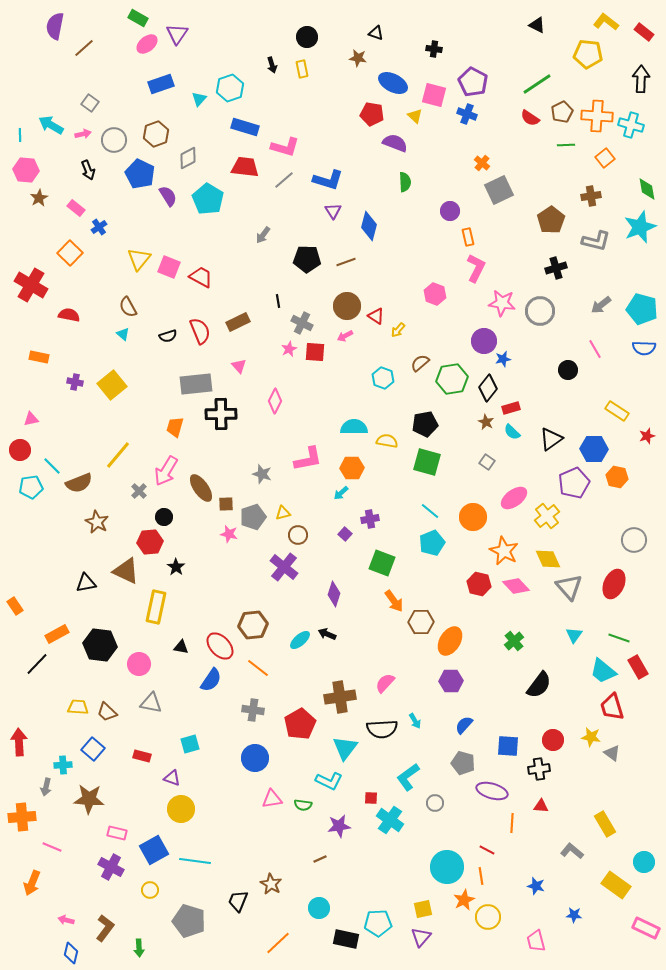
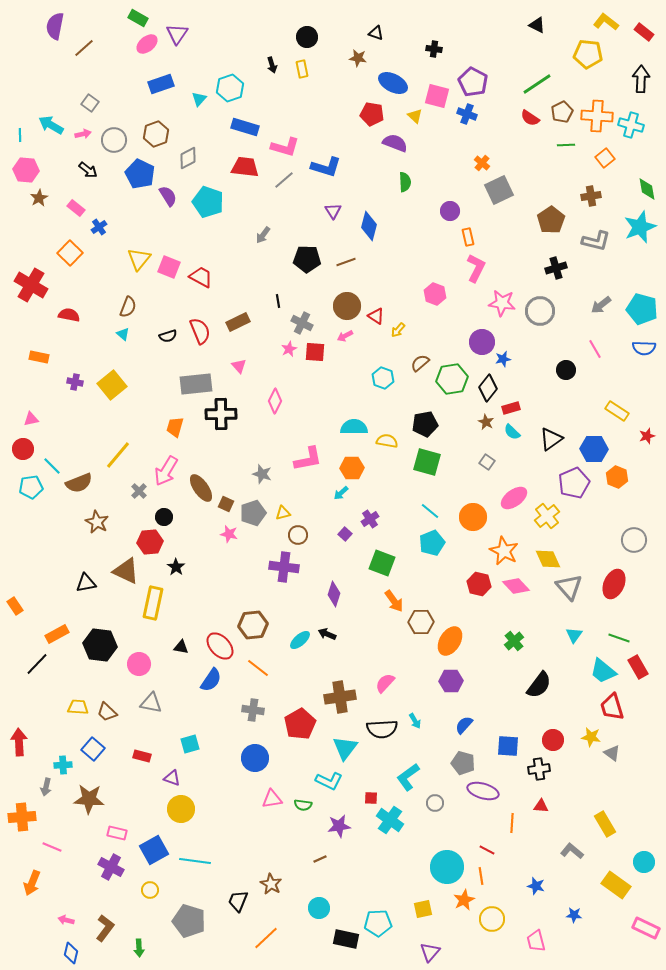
pink square at (434, 95): moved 3 px right, 1 px down
black arrow at (88, 170): rotated 30 degrees counterclockwise
blue L-shape at (328, 180): moved 2 px left, 13 px up
cyan pentagon at (208, 199): moved 3 px down; rotated 12 degrees counterclockwise
brown semicircle at (128, 307): rotated 130 degrees counterclockwise
purple circle at (484, 341): moved 2 px left, 1 px down
black circle at (568, 370): moved 2 px left
red circle at (20, 450): moved 3 px right, 1 px up
orange hexagon at (617, 477): rotated 10 degrees clockwise
brown square at (226, 504): rotated 28 degrees clockwise
gray pentagon at (253, 517): moved 4 px up
purple cross at (370, 519): rotated 24 degrees counterclockwise
purple cross at (284, 567): rotated 32 degrees counterclockwise
yellow rectangle at (156, 607): moved 3 px left, 4 px up
purple ellipse at (492, 791): moved 9 px left
yellow circle at (488, 917): moved 4 px right, 2 px down
purple triangle at (421, 937): moved 9 px right, 15 px down
orange line at (278, 943): moved 12 px left, 5 px up
